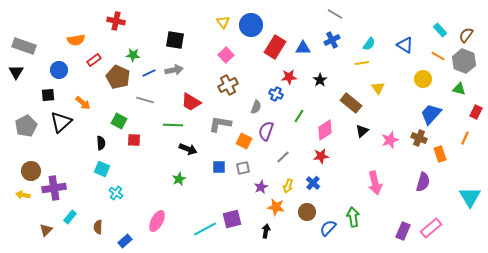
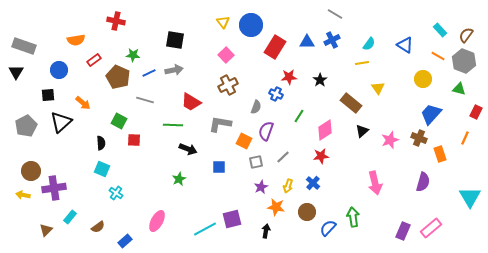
blue triangle at (303, 48): moved 4 px right, 6 px up
gray square at (243, 168): moved 13 px right, 6 px up
brown semicircle at (98, 227): rotated 128 degrees counterclockwise
